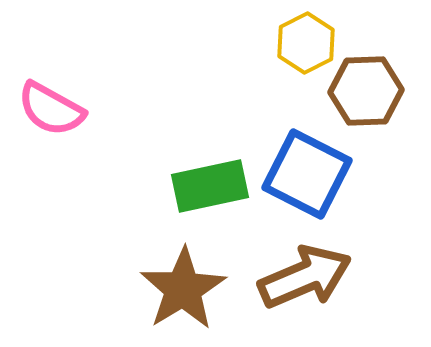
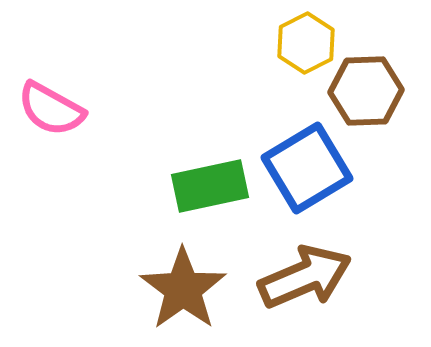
blue square: moved 6 px up; rotated 32 degrees clockwise
brown star: rotated 4 degrees counterclockwise
